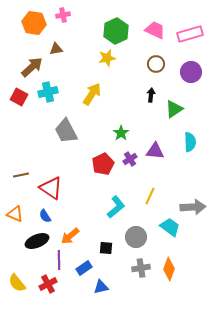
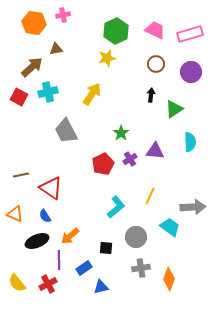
orange diamond: moved 10 px down
